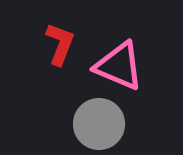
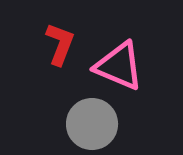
gray circle: moved 7 px left
